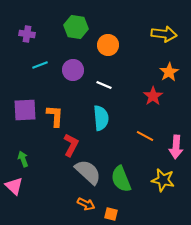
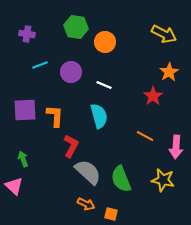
yellow arrow: rotated 20 degrees clockwise
orange circle: moved 3 px left, 3 px up
purple circle: moved 2 px left, 2 px down
cyan semicircle: moved 2 px left, 2 px up; rotated 10 degrees counterclockwise
red L-shape: moved 1 px down
